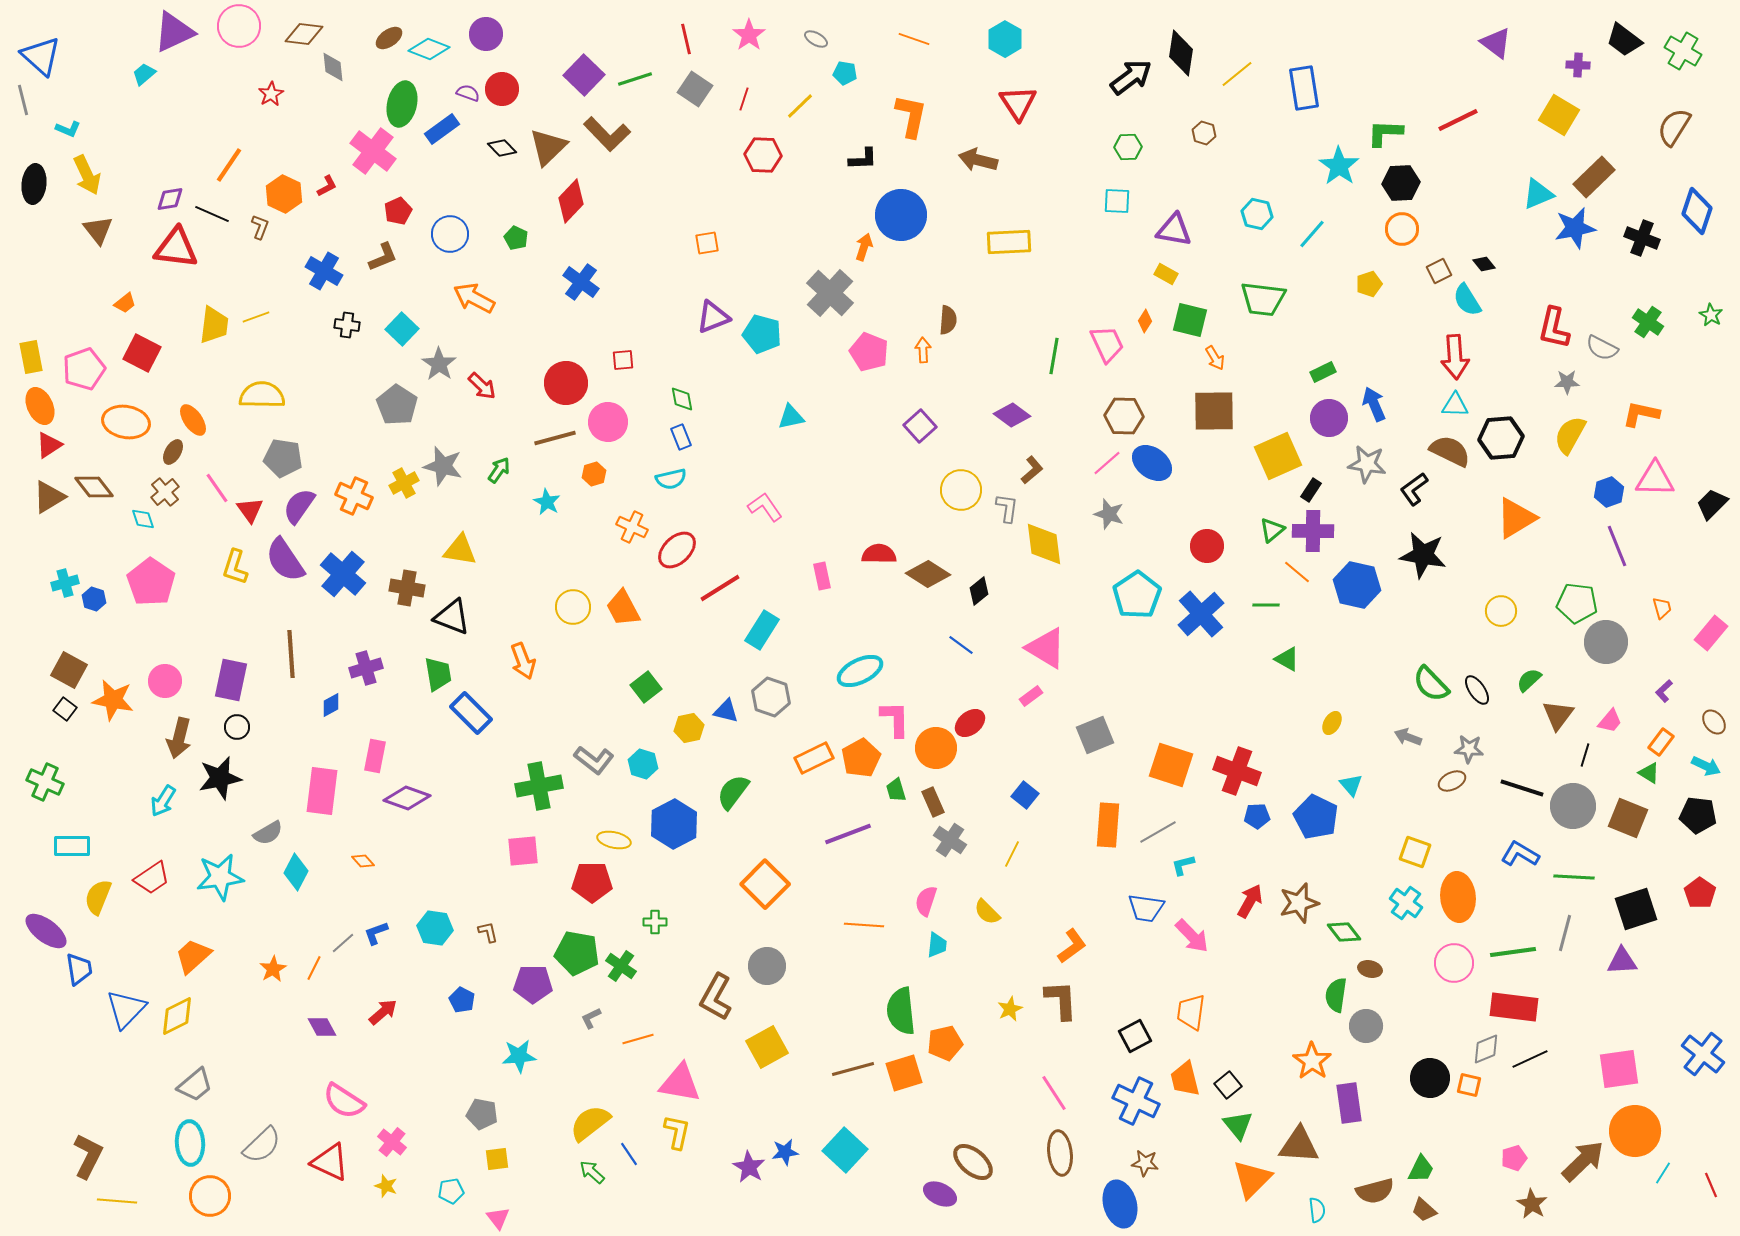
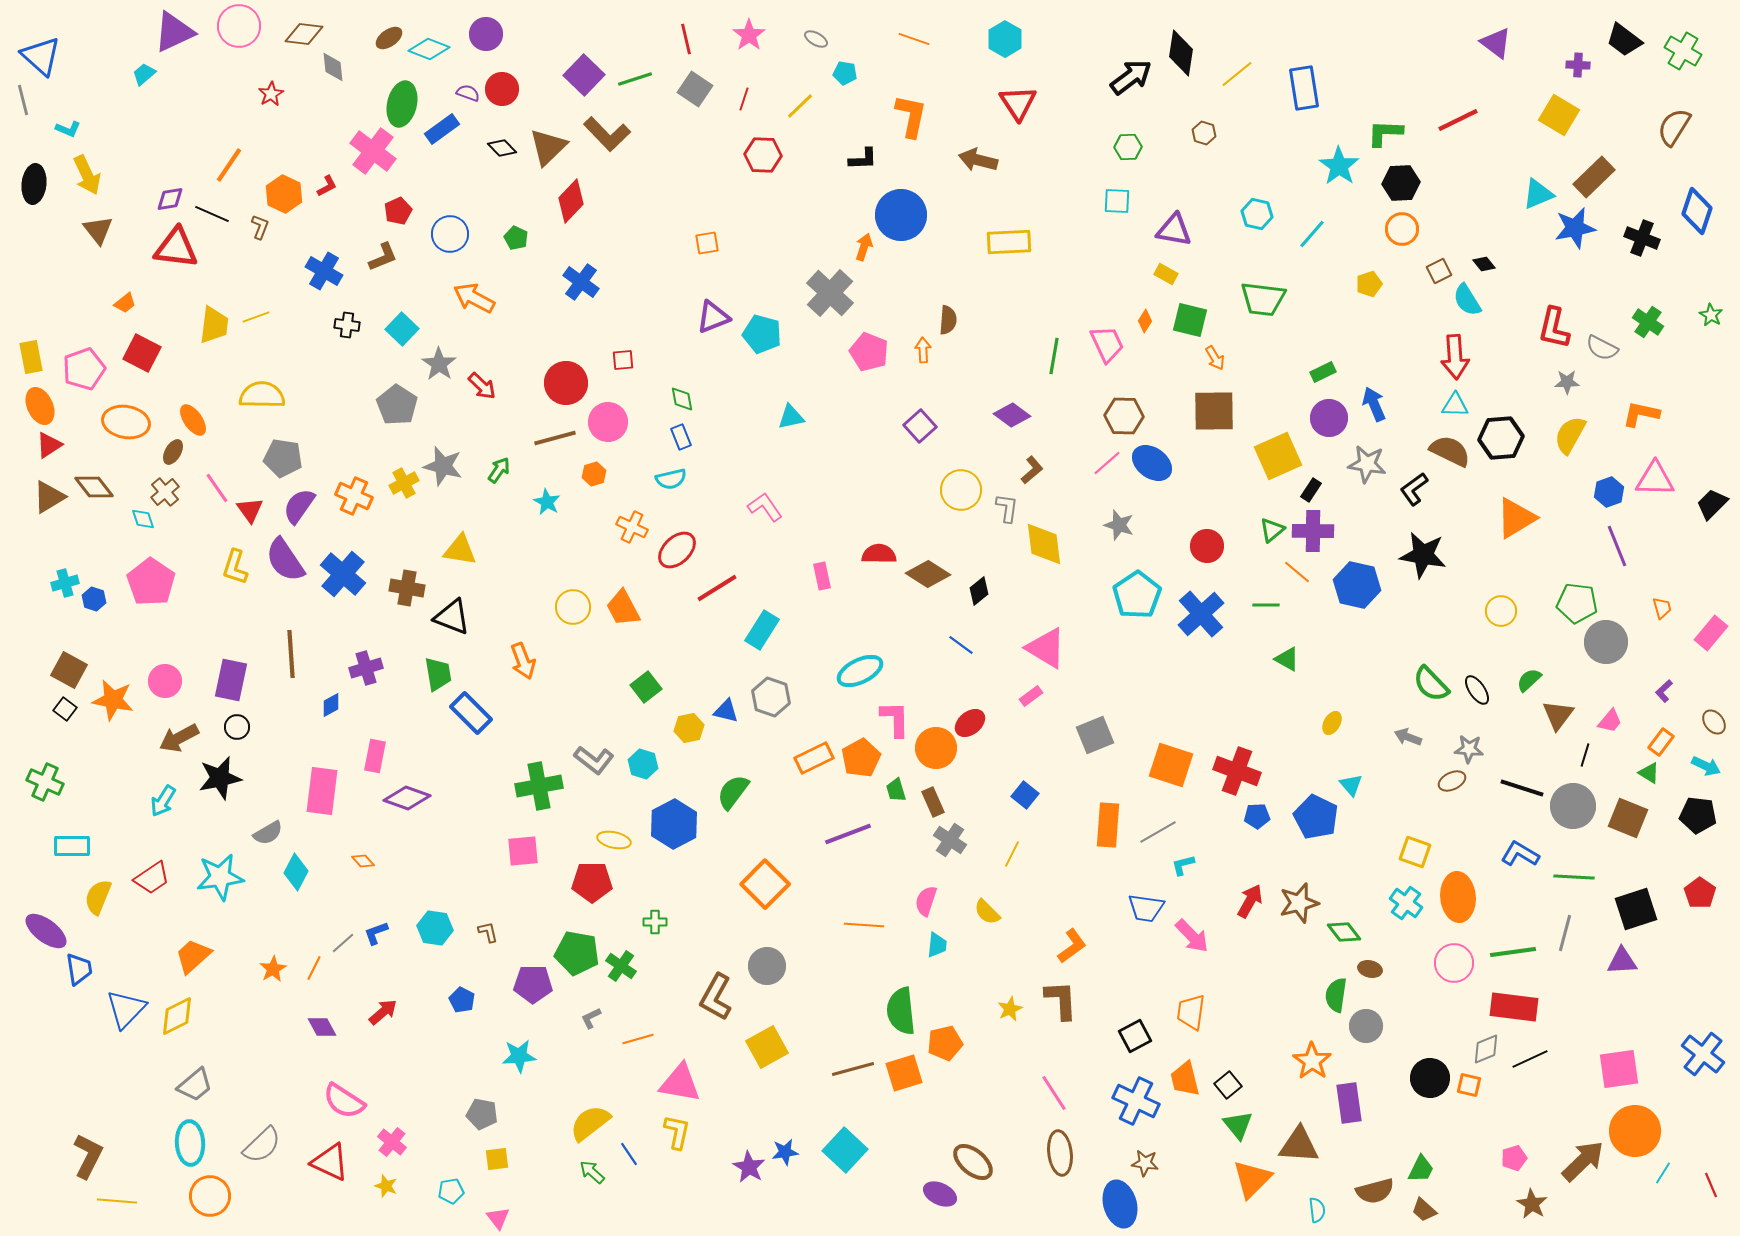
gray star at (1109, 514): moved 10 px right, 11 px down
red line at (720, 588): moved 3 px left
brown arrow at (179, 738): rotated 48 degrees clockwise
